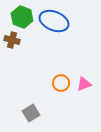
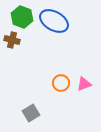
blue ellipse: rotated 8 degrees clockwise
